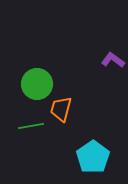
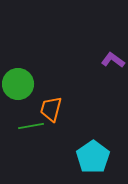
green circle: moved 19 px left
orange trapezoid: moved 10 px left
